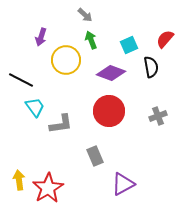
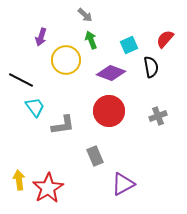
gray L-shape: moved 2 px right, 1 px down
